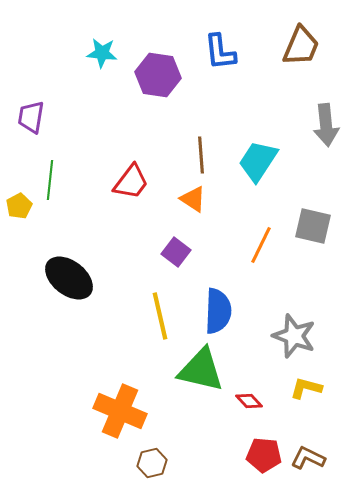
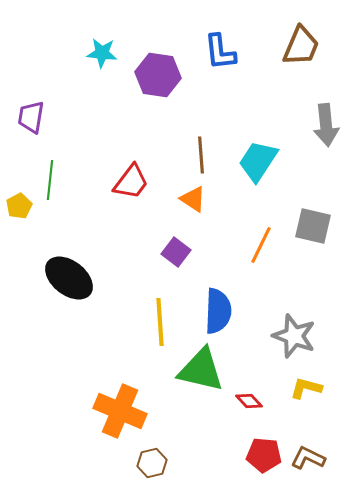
yellow line: moved 6 px down; rotated 9 degrees clockwise
